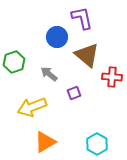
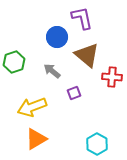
gray arrow: moved 3 px right, 3 px up
orange triangle: moved 9 px left, 3 px up
